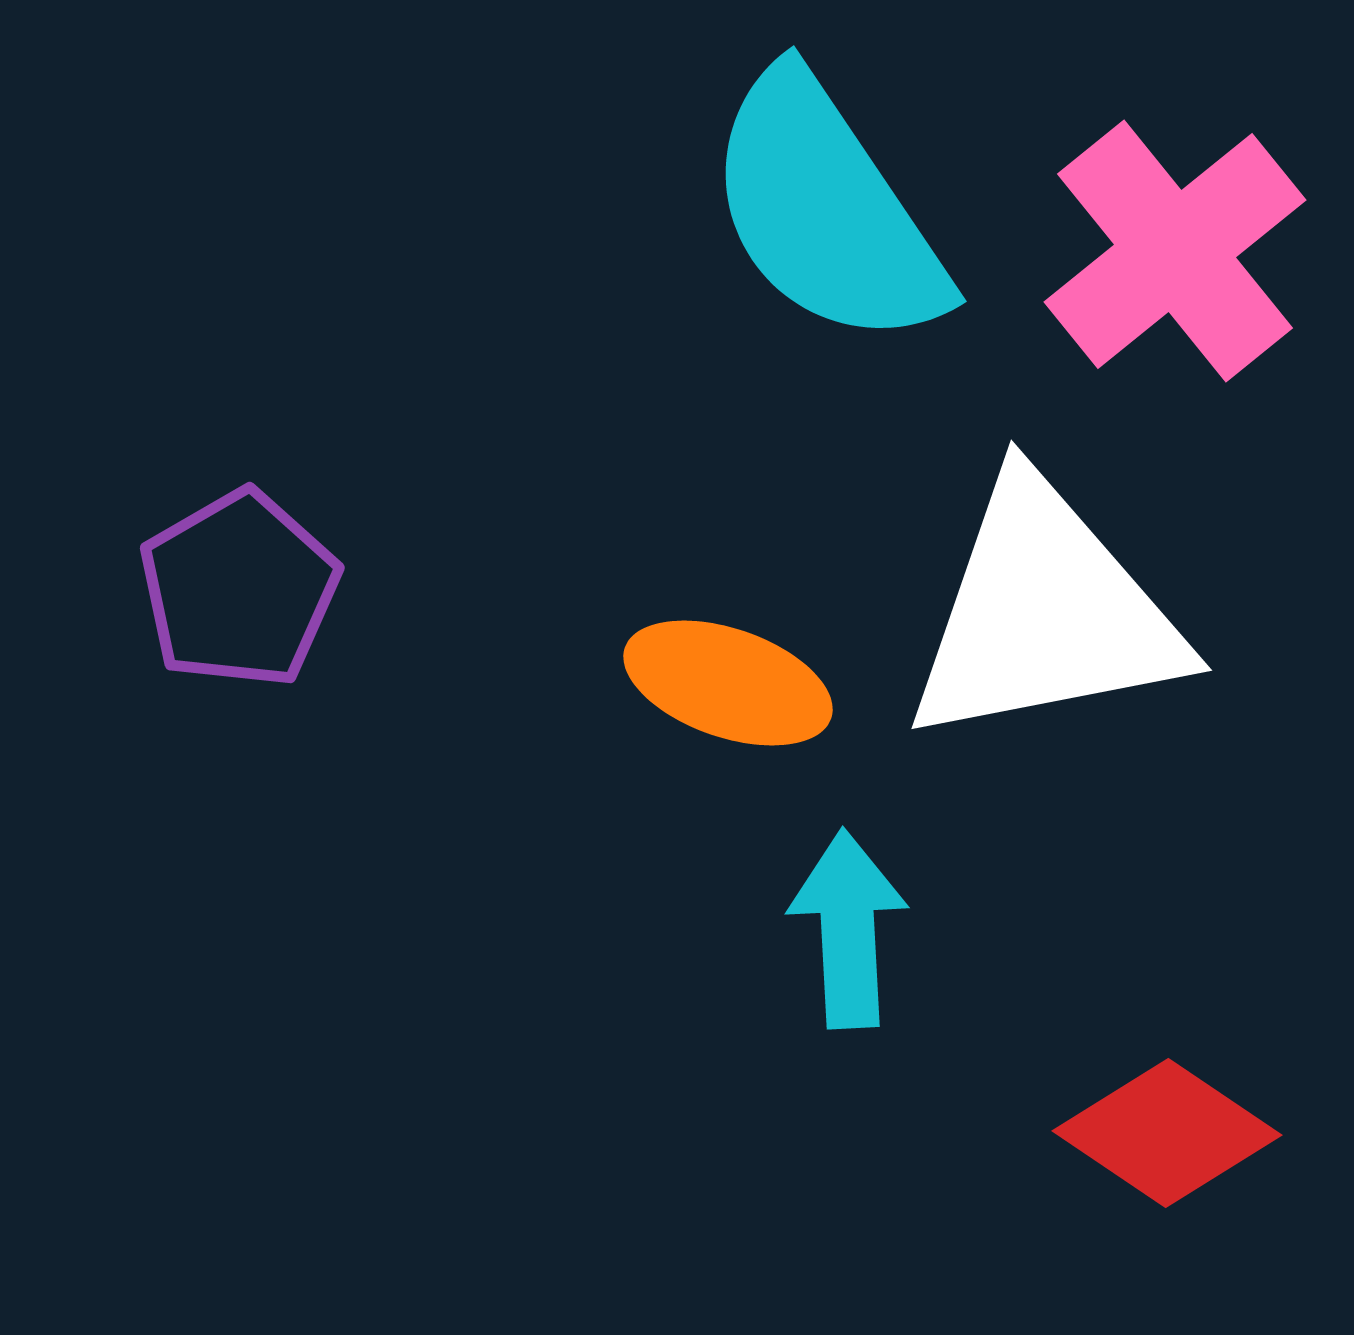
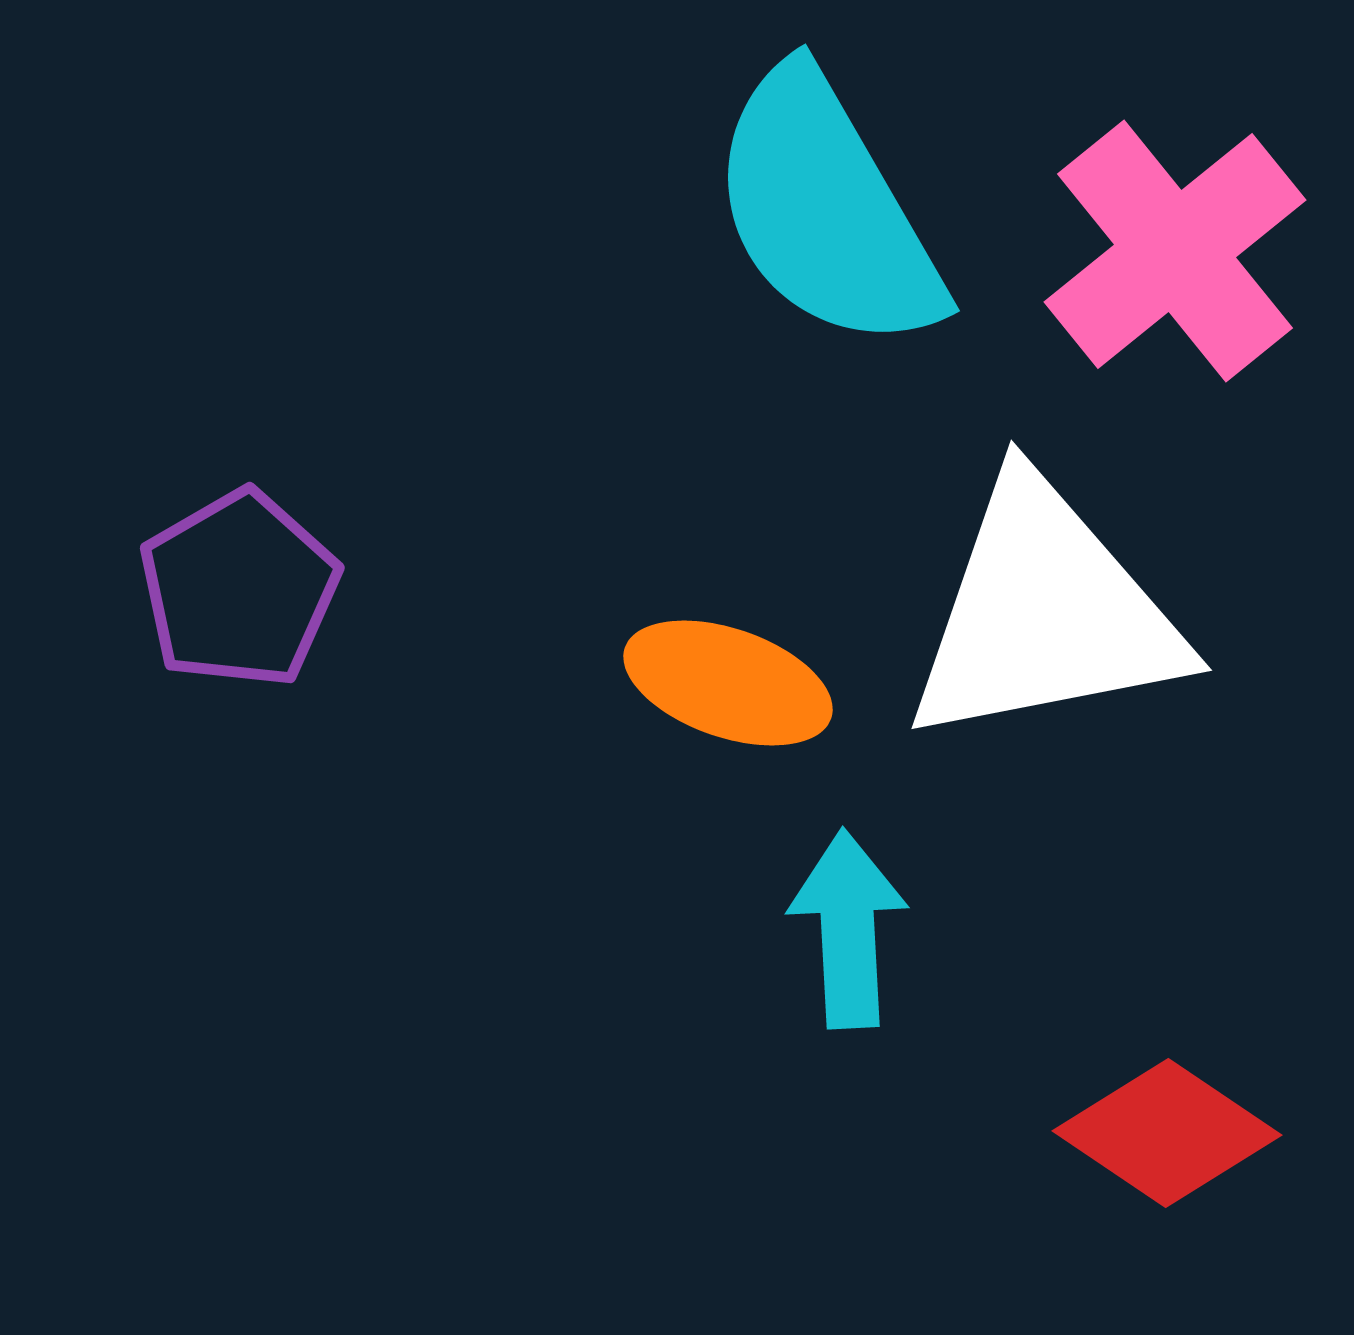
cyan semicircle: rotated 4 degrees clockwise
